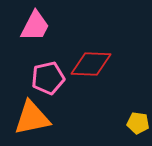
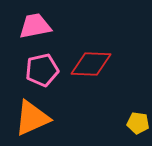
pink trapezoid: rotated 128 degrees counterclockwise
pink pentagon: moved 6 px left, 8 px up
orange triangle: rotated 12 degrees counterclockwise
